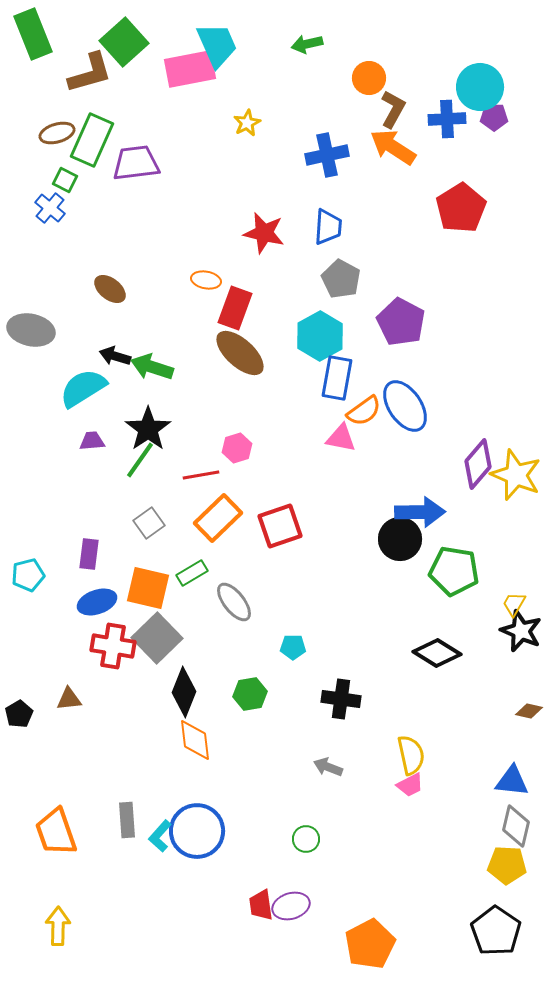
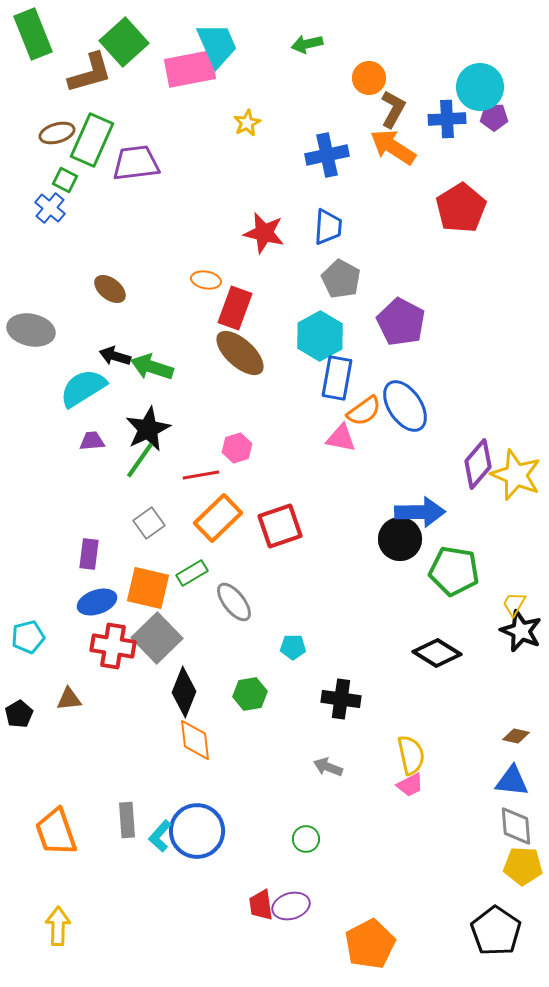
black star at (148, 429): rotated 9 degrees clockwise
cyan pentagon at (28, 575): moved 62 px down
brown diamond at (529, 711): moved 13 px left, 25 px down
gray diamond at (516, 826): rotated 18 degrees counterclockwise
yellow pentagon at (507, 865): moved 16 px right, 1 px down
